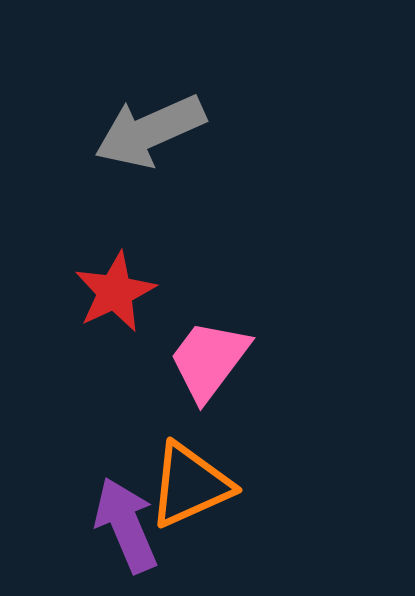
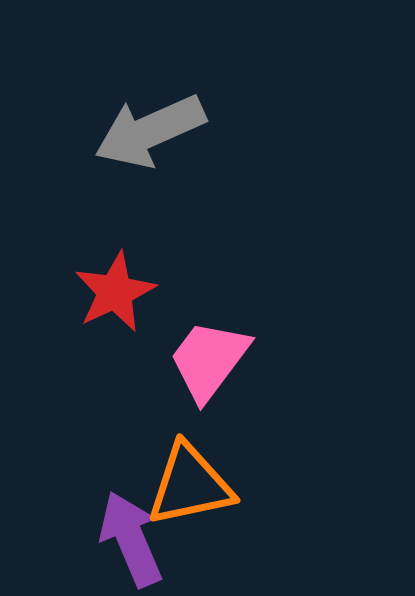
orange triangle: rotated 12 degrees clockwise
purple arrow: moved 5 px right, 14 px down
